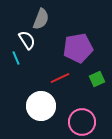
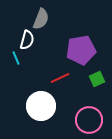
white semicircle: rotated 48 degrees clockwise
purple pentagon: moved 3 px right, 2 px down
pink circle: moved 7 px right, 2 px up
